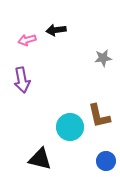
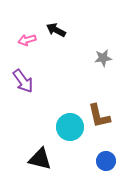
black arrow: rotated 36 degrees clockwise
purple arrow: moved 1 px right, 1 px down; rotated 25 degrees counterclockwise
